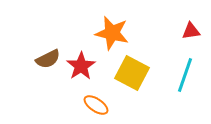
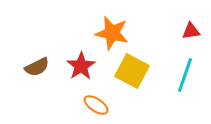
brown semicircle: moved 11 px left, 8 px down
yellow square: moved 2 px up
